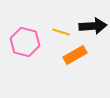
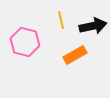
black arrow: rotated 8 degrees counterclockwise
yellow line: moved 12 px up; rotated 60 degrees clockwise
